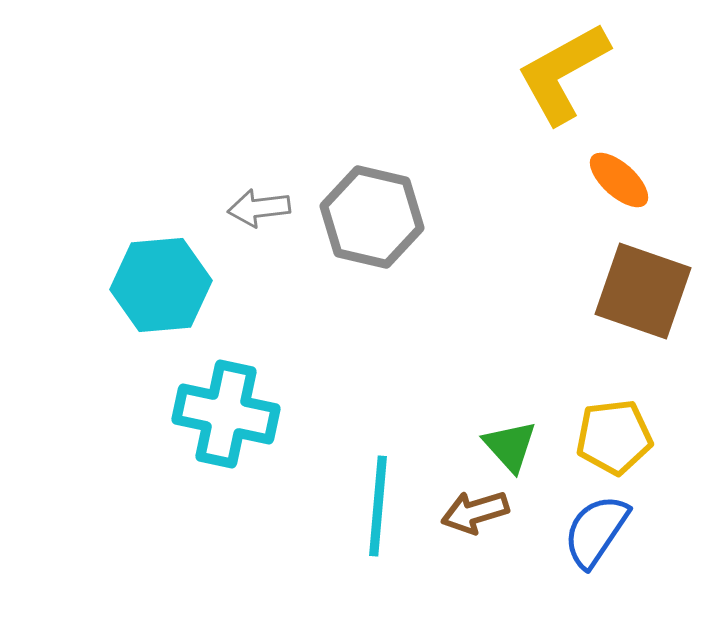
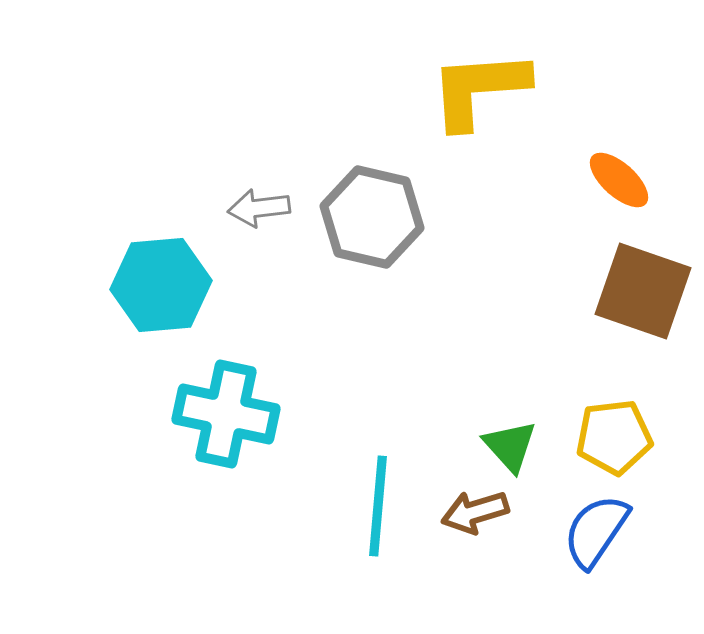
yellow L-shape: moved 84 px left, 16 px down; rotated 25 degrees clockwise
